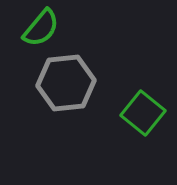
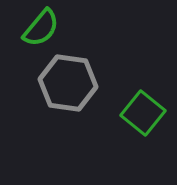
gray hexagon: moved 2 px right; rotated 14 degrees clockwise
